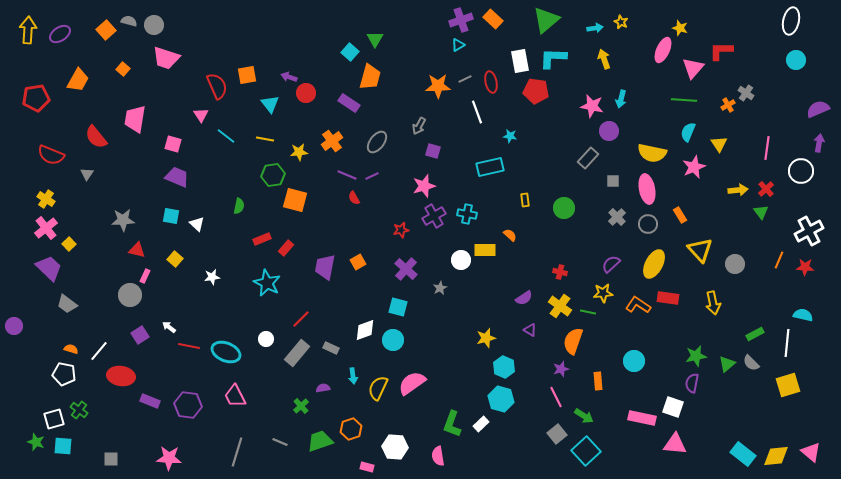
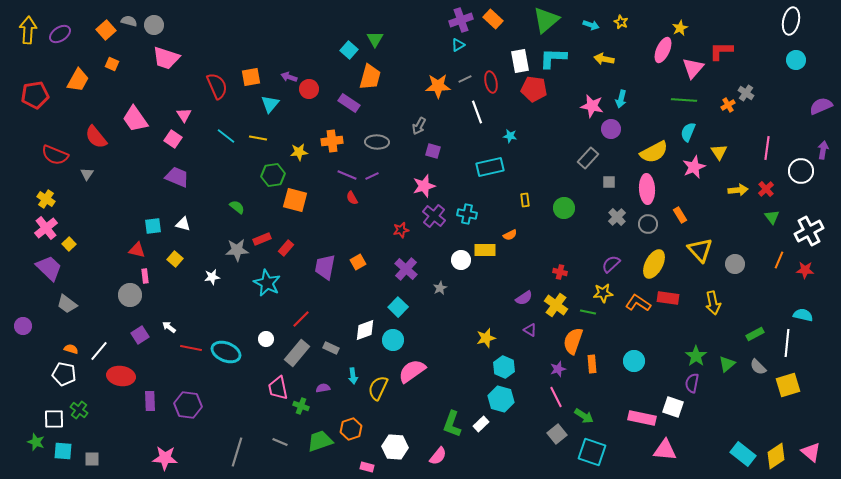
cyan arrow at (595, 28): moved 4 px left, 3 px up; rotated 28 degrees clockwise
yellow star at (680, 28): rotated 28 degrees clockwise
cyan square at (350, 52): moved 1 px left, 2 px up
yellow arrow at (604, 59): rotated 60 degrees counterclockwise
orange square at (123, 69): moved 11 px left, 5 px up; rotated 16 degrees counterclockwise
orange square at (247, 75): moved 4 px right, 2 px down
red pentagon at (536, 91): moved 2 px left, 2 px up
red circle at (306, 93): moved 3 px right, 4 px up
red pentagon at (36, 98): moved 1 px left, 3 px up
cyan triangle at (270, 104): rotated 18 degrees clockwise
purple semicircle at (818, 109): moved 3 px right, 3 px up
pink triangle at (201, 115): moved 17 px left
pink trapezoid at (135, 119): rotated 44 degrees counterclockwise
purple circle at (609, 131): moved 2 px right, 2 px up
yellow line at (265, 139): moved 7 px left, 1 px up
orange cross at (332, 141): rotated 30 degrees clockwise
gray ellipse at (377, 142): rotated 55 degrees clockwise
purple arrow at (819, 143): moved 4 px right, 7 px down
pink square at (173, 144): moved 5 px up; rotated 18 degrees clockwise
yellow triangle at (719, 144): moved 8 px down
yellow semicircle at (652, 153): moved 2 px right, 1 px up; rotated 40 degrees counterclockwise
red semicircle at (51, 155): moved 4 px right
gray square at (613, 181): moved 4 px left, 1 px down
pink ellipse at (647, 189): rotated 8 degrees clockwise
red semicircle at (354, 198): moved 2 px left
green semicircle at (239, 206): moved 2 px left, 1 px down; rotated 63 degrees counterclockwise
green triangle at (761, 212): moved 11 px right, 5 px down
cyan square at (171, 216): moved 18 px left, 10 px down; rotated 18 degrees counterclockwise
purple cross at (434, 216): rotated 20 degrees counterclockwise
gray star at (123, 220): moved 114 px right, 30 px down
white triangle at (197, 224): moved 14 px left; rotated 28 degrees counterclockwise
orange semicircle at (510, 235): rotated 112 degrees clockwise
red star at (805, 267): moved 3 px down
pink rectangle at (145, 276): rotated 32 degrees counterclockwise
orange L-shape at (638, 305): moved 2 px up
yellow cross at (560, 306): moved 4 px left, 1 px up
cyan square at (398, 307): rotated 30 degrees clockwise
purple circle at (14, 326): moved 9 px right
red line at (189, 346): moved 2 px right, 2 px down
green star at (696, 356): rotated 25 degrees counterclockwise
gray semicircle at (751, 363): moved 7 px right, 4 px down
purple star at (561, 369): moved 3 px left
orange rectangle at (598, 381): moved 6 px left, 17 px up
pink semicircle at (412, 383): moved 12 px up
pink trapezoid at (235, 396): moved 43 px right, 8 px up; rotated 15 degrees clockwise
purple rectangle at (150, 401): rotated 66 degrees clockwise
green cross at (301, 406): rotated 28 degrees counterclockwise
white square at (54, 419): rotated 15 degrees clockwise
pink triangle at (675, 444): moved 10 px left, 6 px down
cyan square at (63, 446): moved 5 px down
cyan square at (586, 451): moved 6 px right, 1 px down; rotated 28 degrees counterclockwise
pink semicircle at (438, 456): rotated 132 degrees counterclockwise
yellow diamond at (776, 456): rotated 28 degrees counterclockwise
pink star at (169, 458): moved 4 px left
gray square at (111, 459): moved 19 px left
